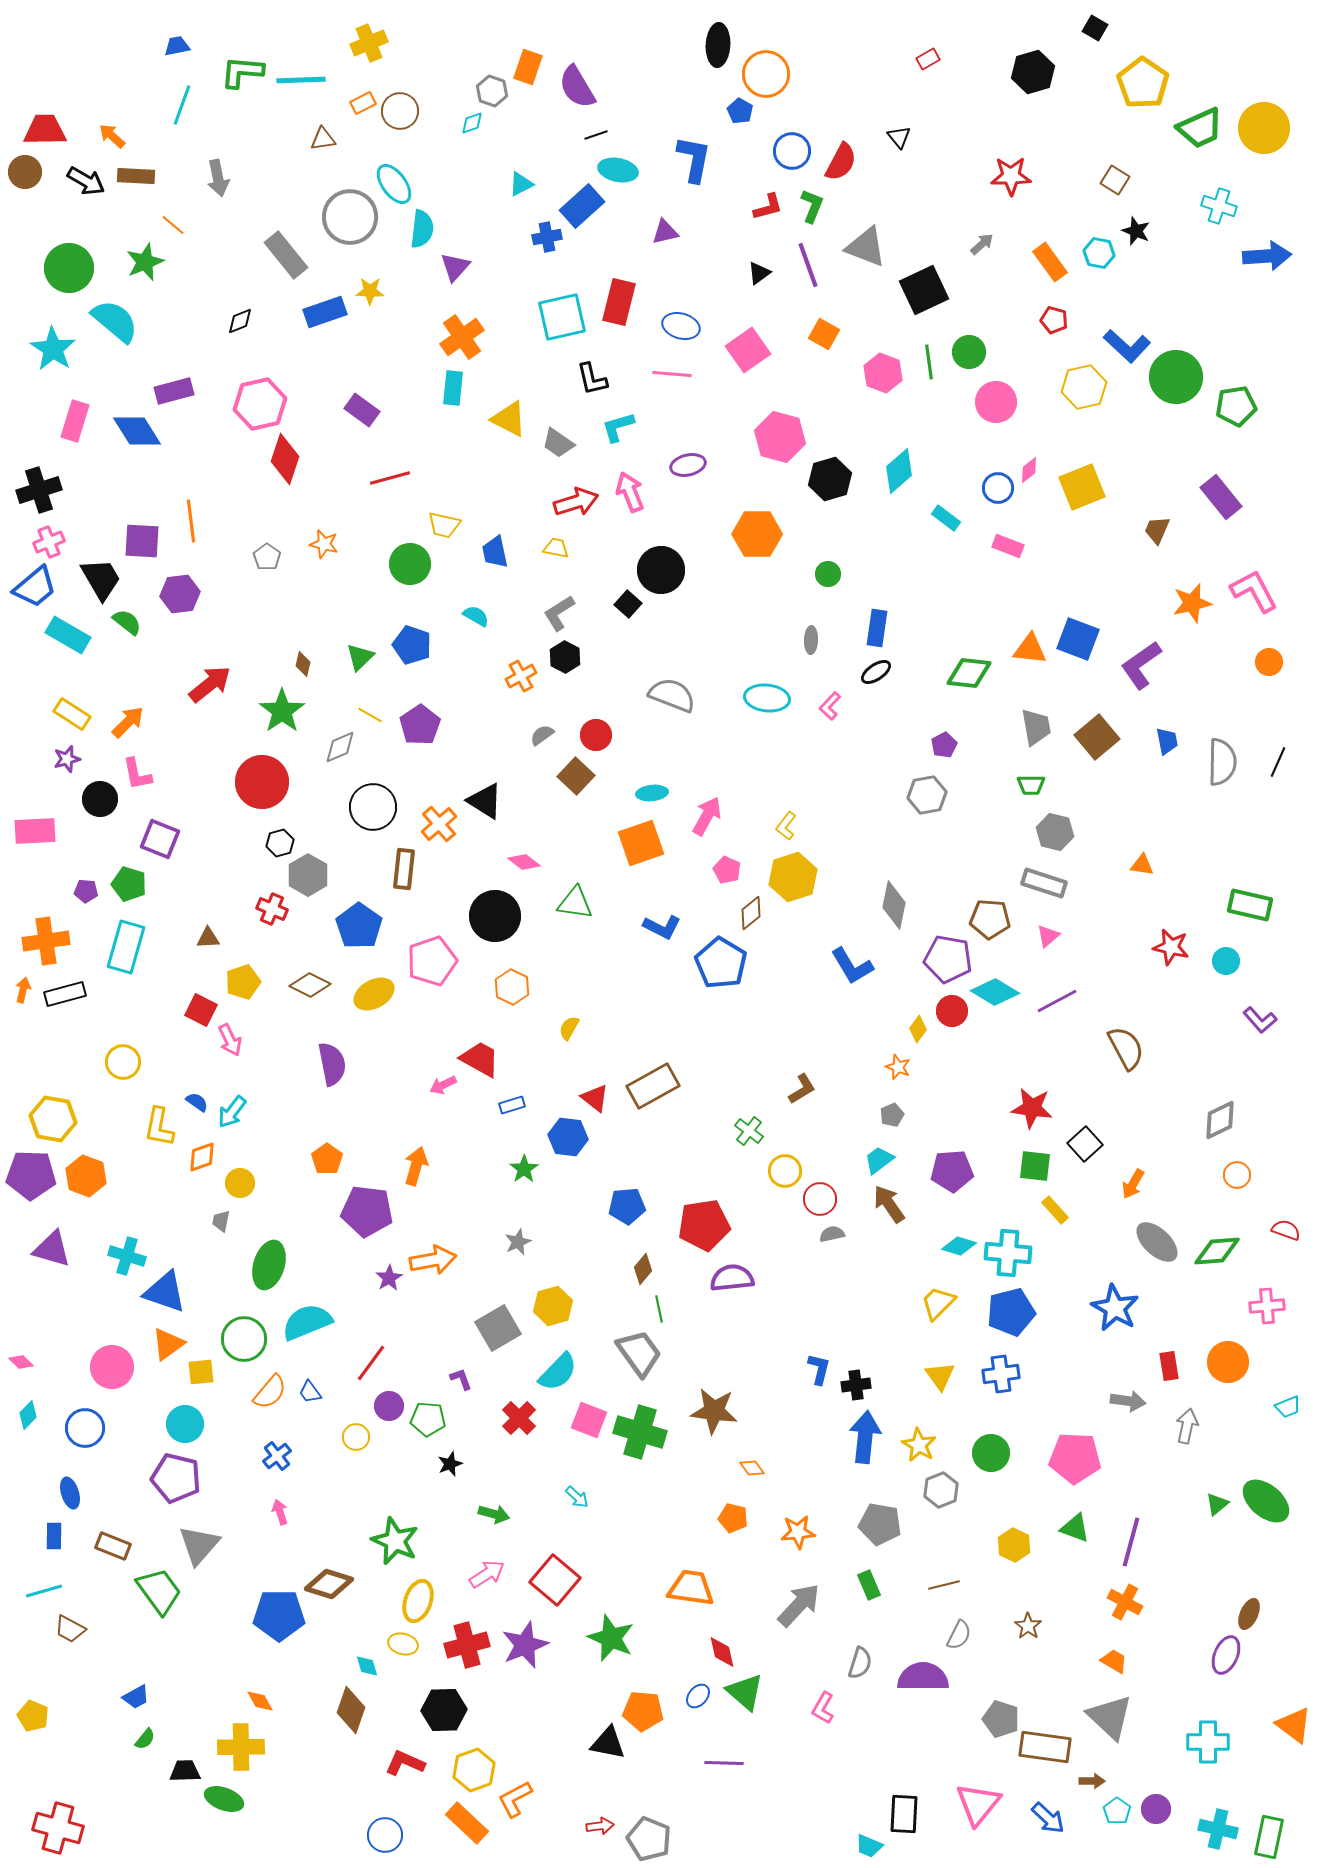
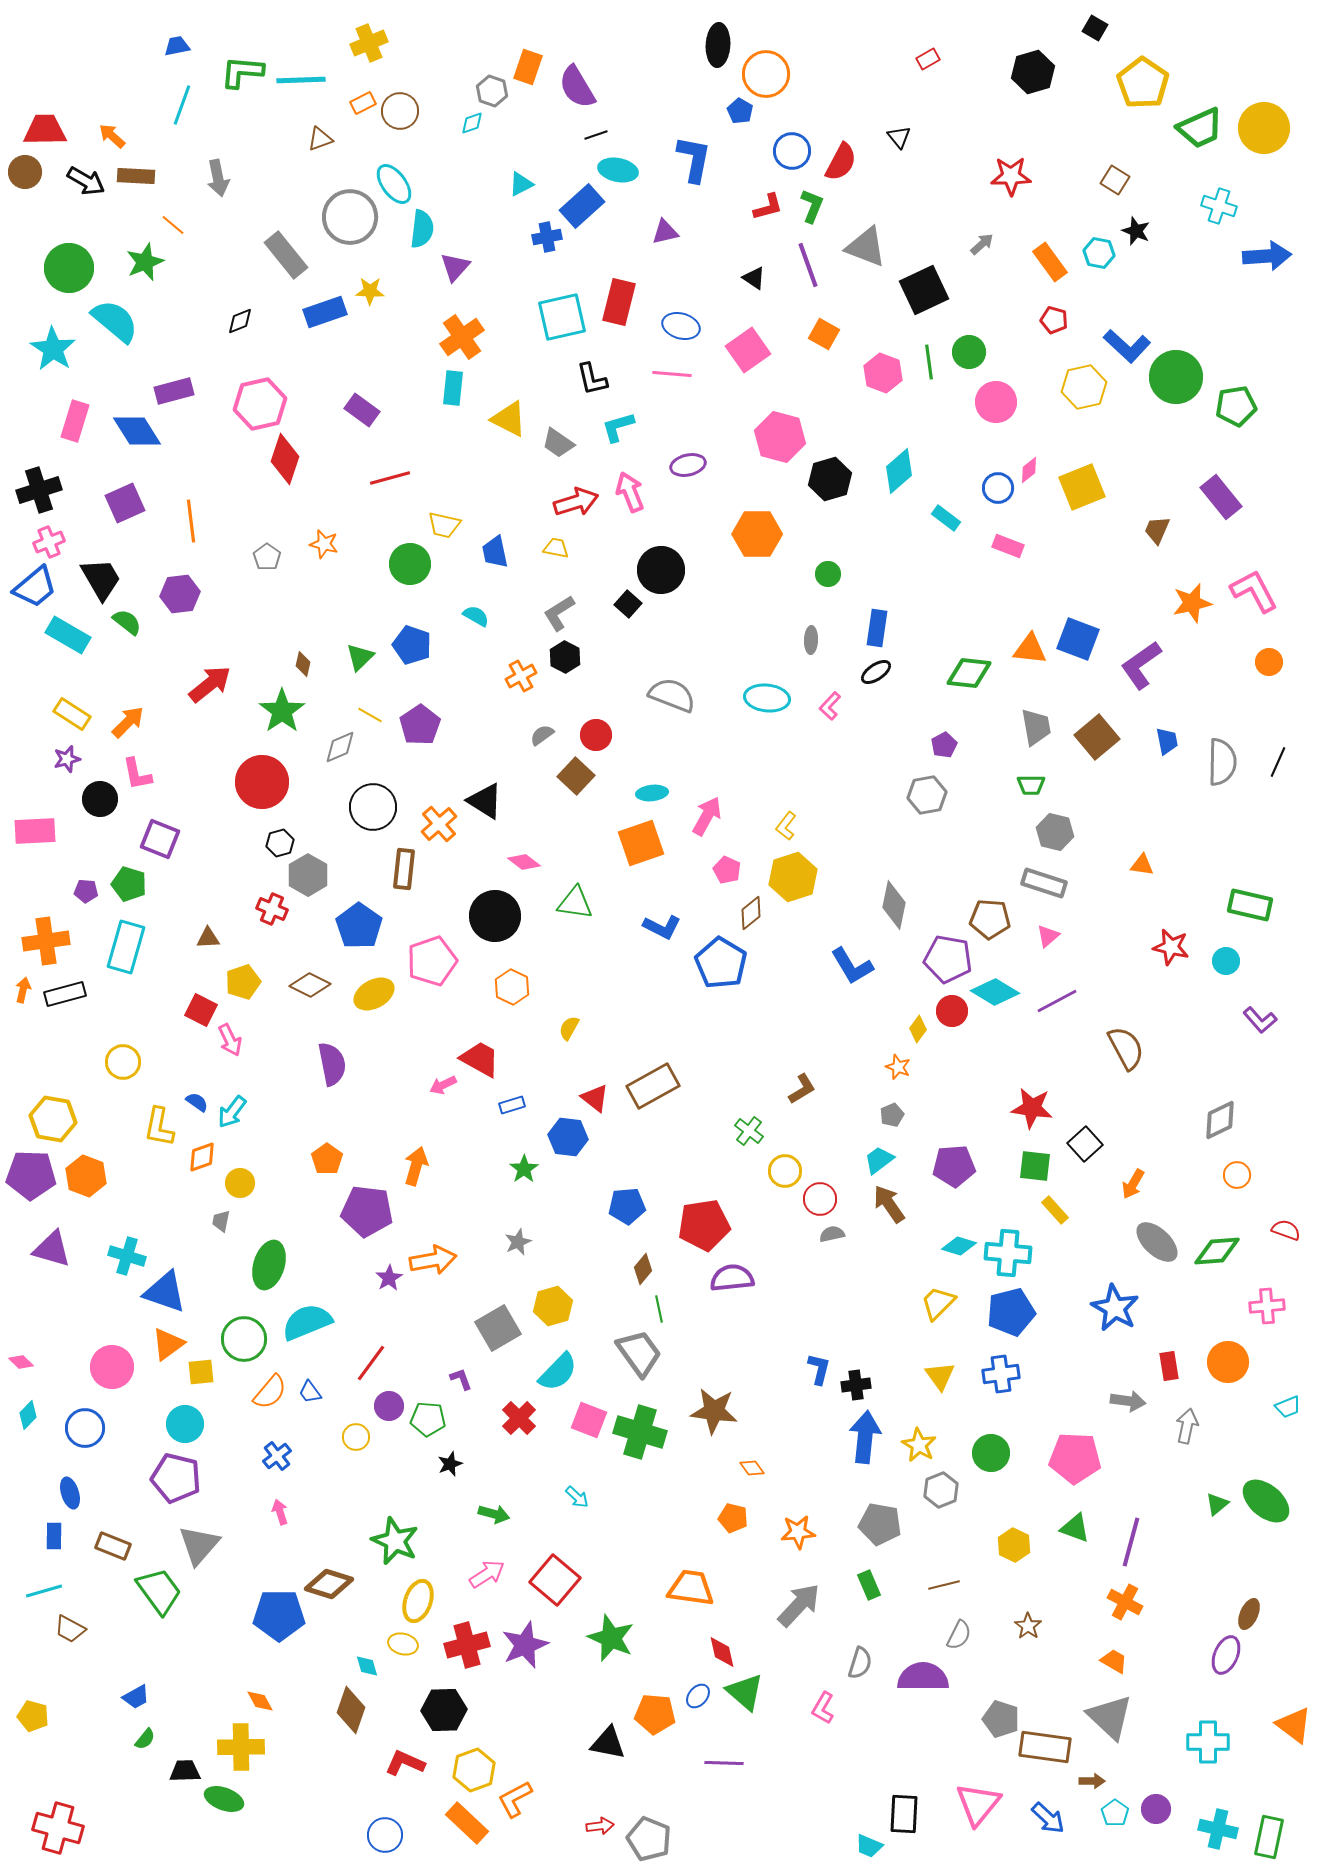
brown triangle at (323, 139): moved 3 px left; rotated 12 degrees counterclockwise
black triangle at (759, 273): moved 5 px left, 5 px down; rotated 50 degrees counterclockwise
purple square at (142, 541): moved 17 px left, 38 px up; rotated 27 degrees counterclockwise
purple pentagon at (952, 1171): moved 2 px right, 5 px up
orange pentagon at (643, 1711): moved 12 px right, 3 px down
yellow pentagon at (33, 1716): rotated 8 degrees counterclockwise
cyan pentagon at (1117, 1811): moved 2 px left, 2 px down
